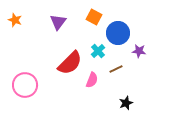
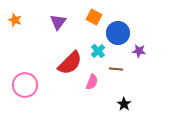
brown line: rotated 32 degrees clockwise
pink semicircle: moved 2 px down
black star: moved 2 px left, 1 px down; rotated 16 degrees counterclockwise
